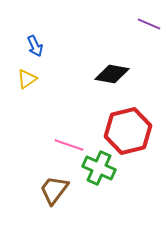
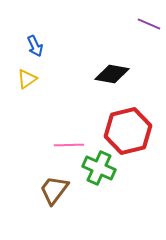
pink line: rotated 20 degrees counterclockwise
